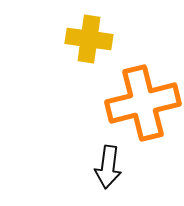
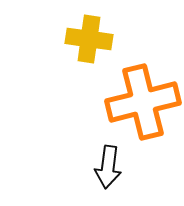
orange cross: moved 1 px up
